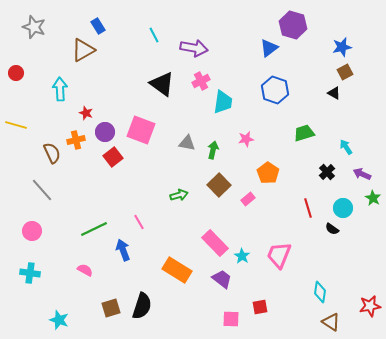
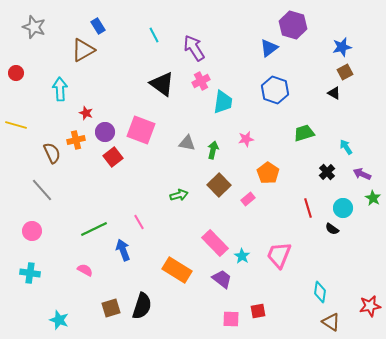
purple arrow at (194, 48): rotated 132 degrees counterclockwise
red square at (260, 307): moved 2 px left, 4 px down
